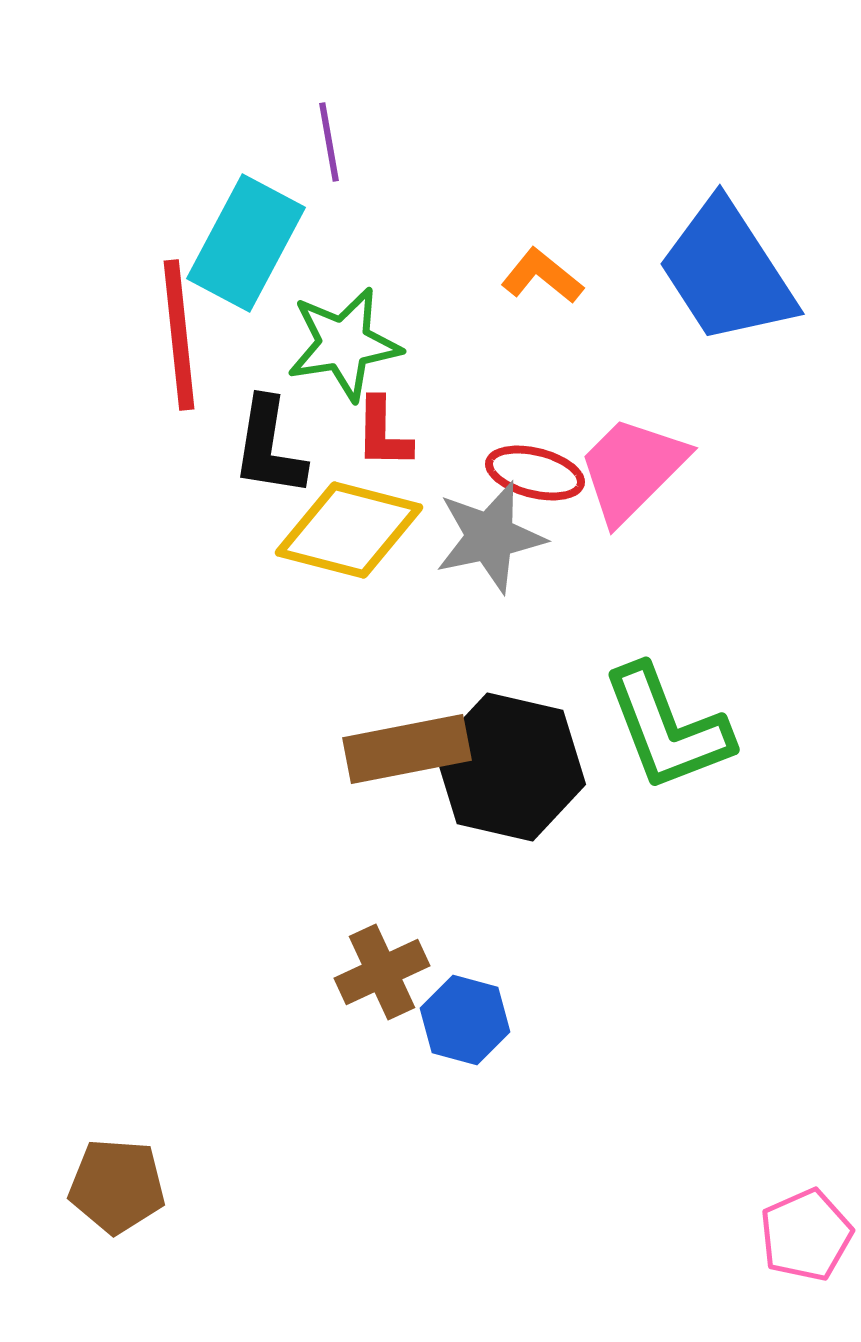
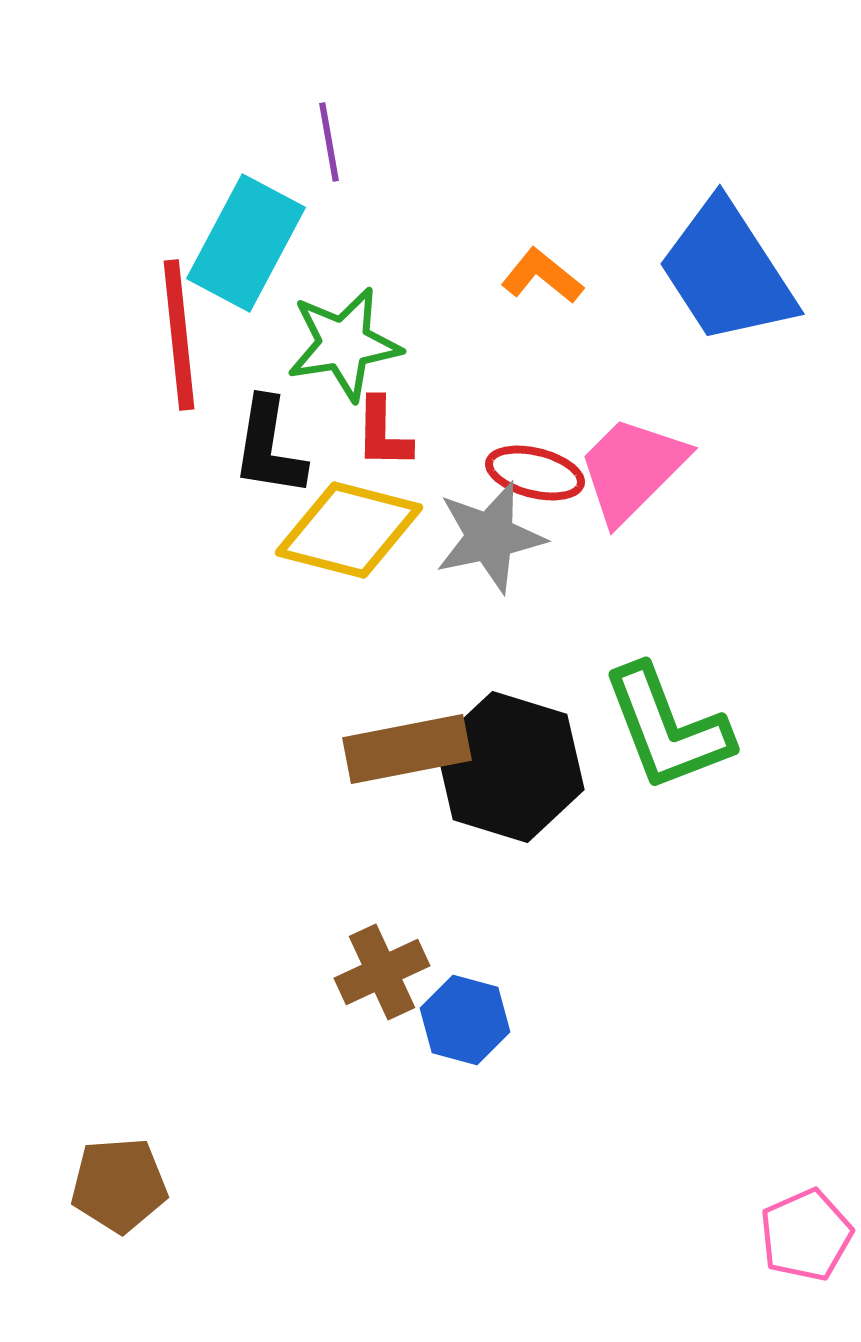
black hexagon: rotated 4 degrees clockwise
brown pentagon: moved 2 px right, 1 px up; rotated 8 degrees counterclockwise
